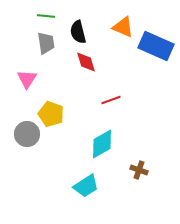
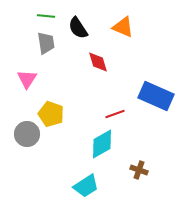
black semicircle: moved 4 px up; rotated 20 degrees counterclockwise
blue rectangle: moved 50 px down
red diamond: moved 12 px right
red line: moved 4 px right, 14 px down
